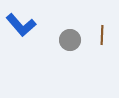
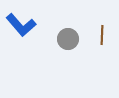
gray circle: moved 2 px left, 1 px up
